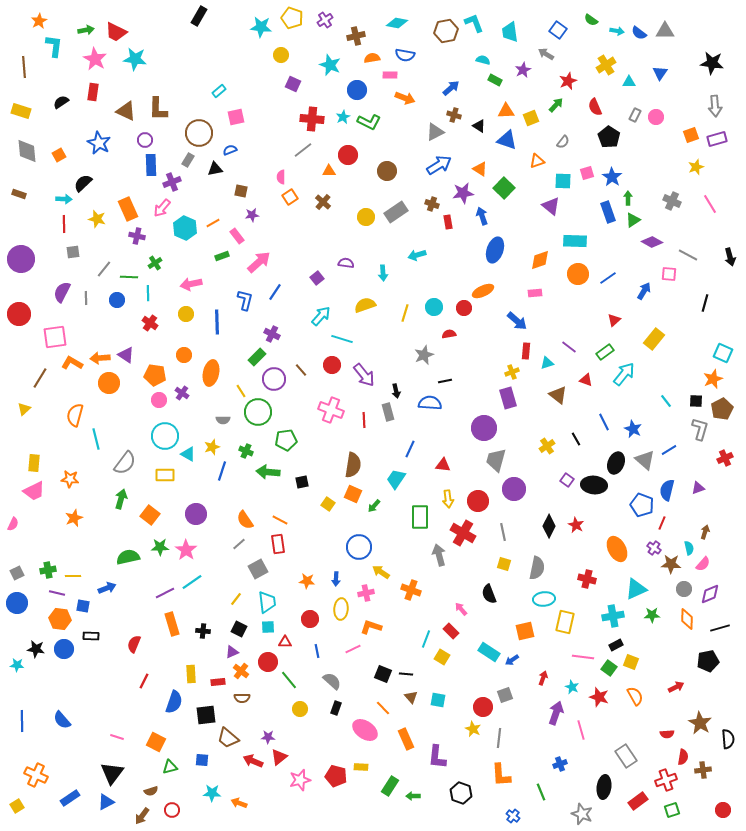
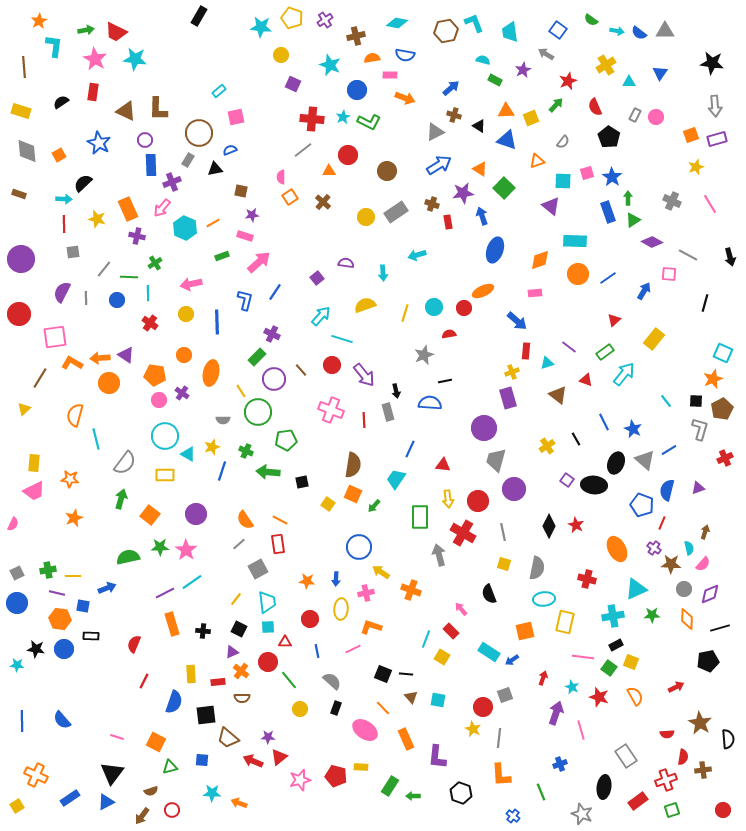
pink rectangle at (237, 236): moved 8 px right; rotated 35 degrees counterclockwise
